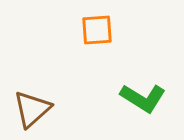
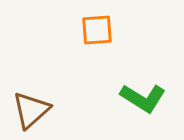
brown triangle: moved 1 px left, 1 px down
